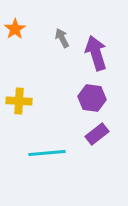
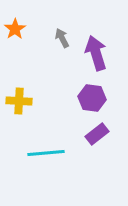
cyan line: moved 1 px left
